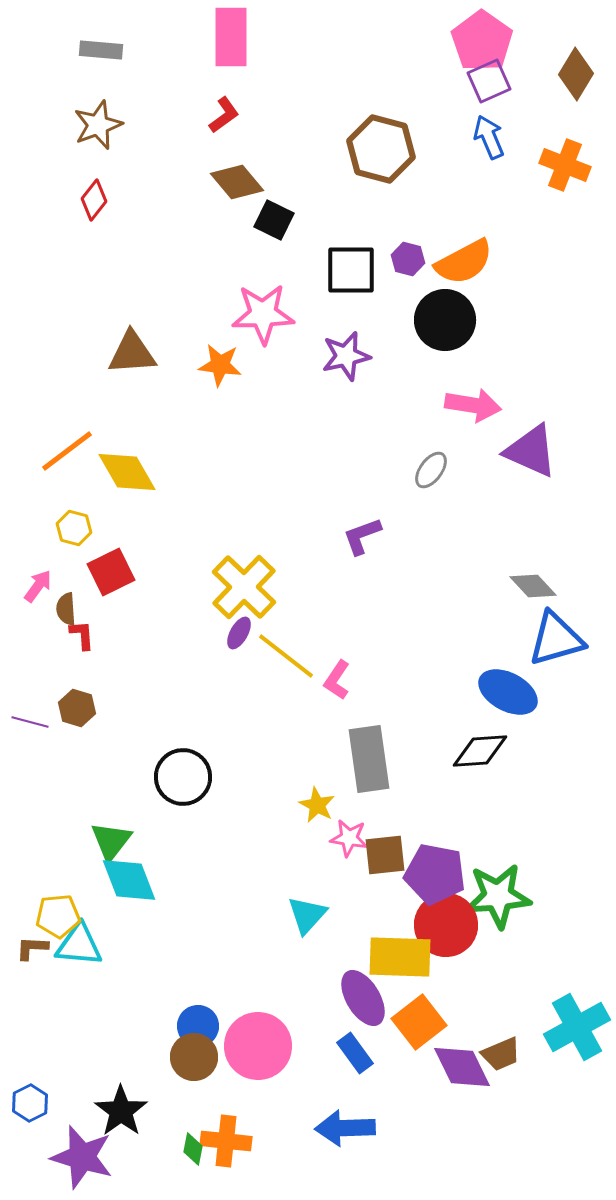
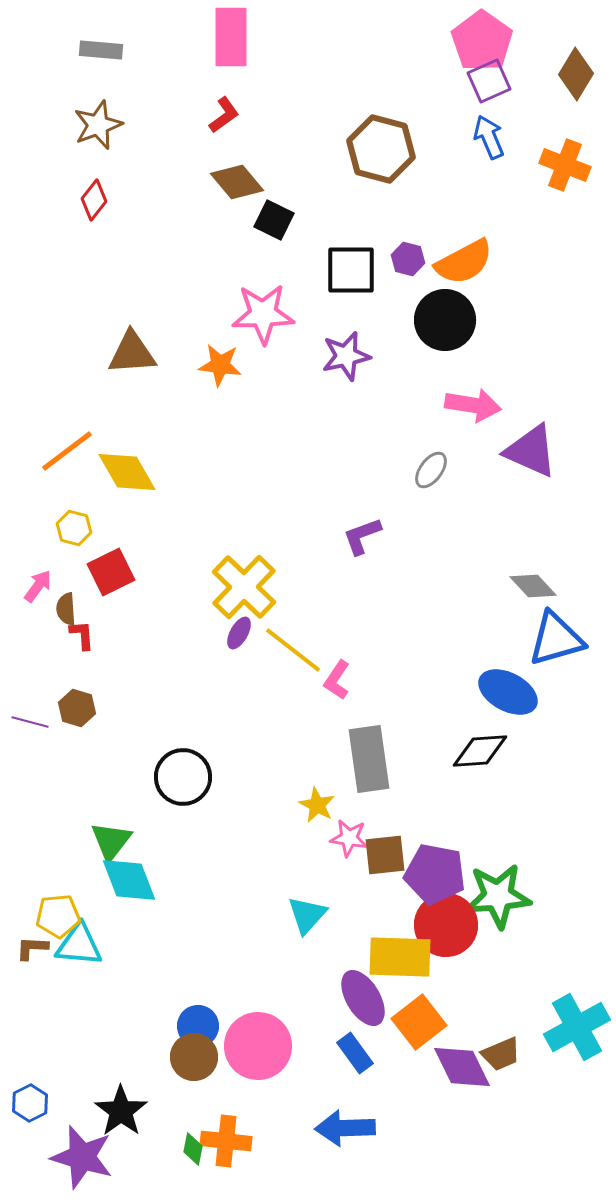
yellow line at (286, 656): moved 7 px right, 6 px up
